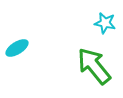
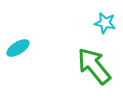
cyan ellipse: moved 1 px right
